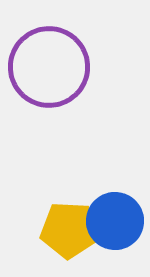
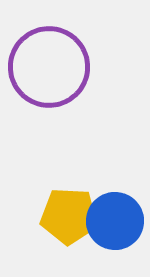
yellow pentagon: moved 14 px up
